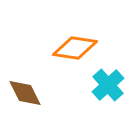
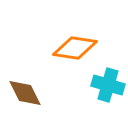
cyan cross: rotated 32 degrees counterclockwise
